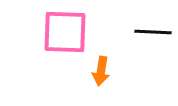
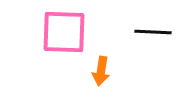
pink square: moved 1 px left
